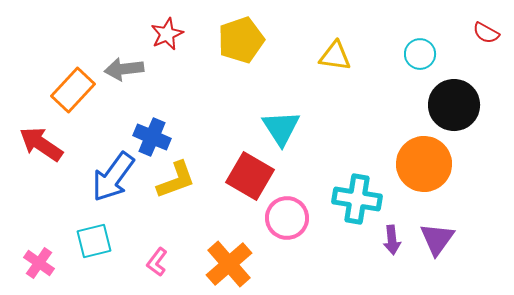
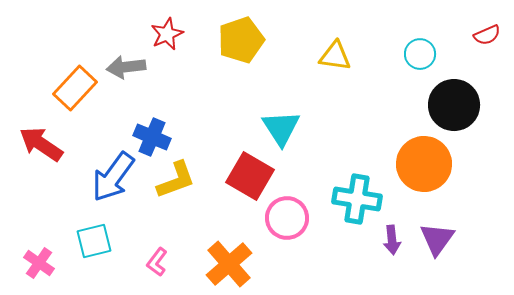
red semicircle: moved 1 px right, 2 px down; rotated 52 degrees counterclockwise
gray arrow: moved 2 px right, 2 px up
orange rectangle: moved 2 px right, 2 px up
